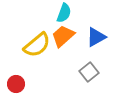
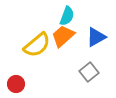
cyan semicircle: moved 3 px right, 3 px down
